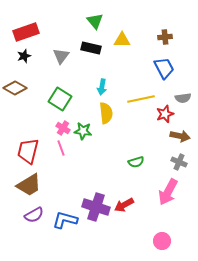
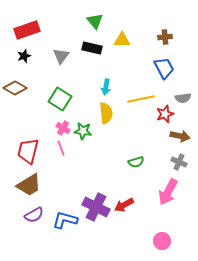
red rectangle: moved 1 px right, 2 px up
black rectangle: moved 1 px right
cyan arrow: moved 4 px right
purple cross: rotated 8 degrees clockwise
